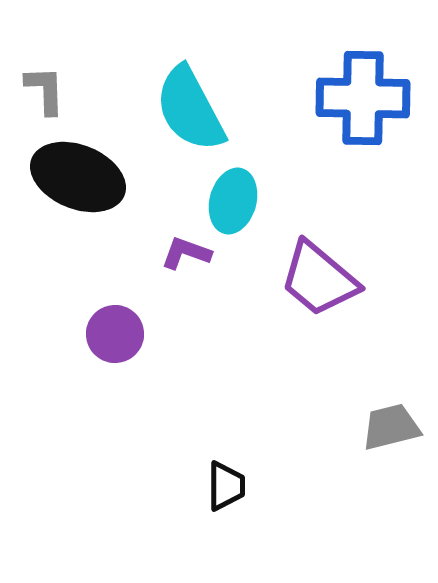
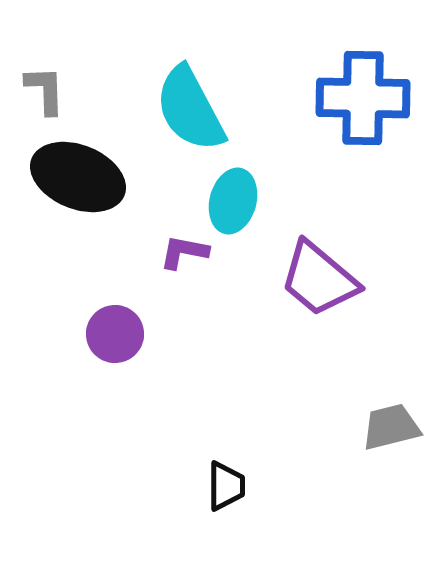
purple L-shape: moved 2 px left, 1 px up; rotated 9 degrees counterclockwise
